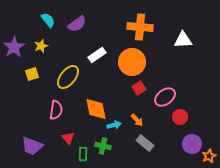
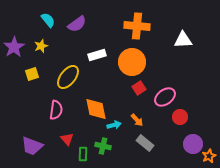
orange cross: moved 3 px left, 1 px up
white rectangle: rotated 18 degrees clockwise
red triangle: moved 1 px left, 1 px down
purple circle: moved 1 px right
